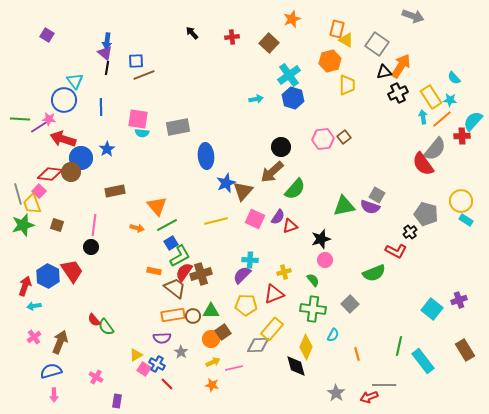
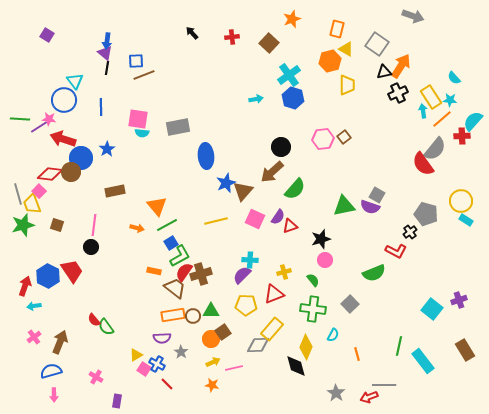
yellow triangle at (346, 40): moved 9 px down
cyan arrow at (423, 117): moved 6 px up
